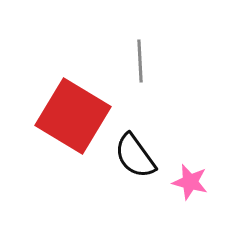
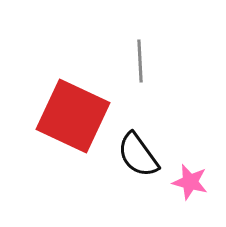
red square: rotated 6 degrees counterclockwise
black semicircle: moved 3 px right, 1 px up
